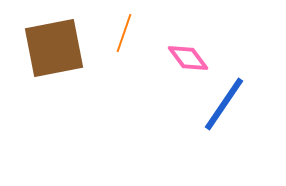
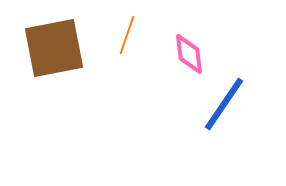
orange line: moved 3 px right, 2 px down
pink diamond: moved 1 px right, 4 px up; rotated 30 degrees clockwise
